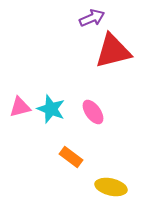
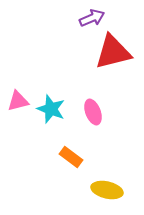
red triangle: moved 1 px down
pink triangle: moved 2 px left, 6 px up
pink ellipse: rotated 15 degrees clockwise
yellow ellipse: moved 4 px left, 3 px down
